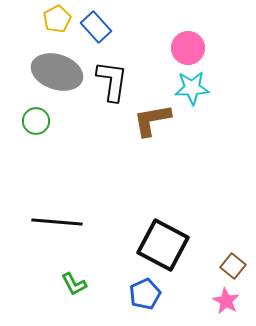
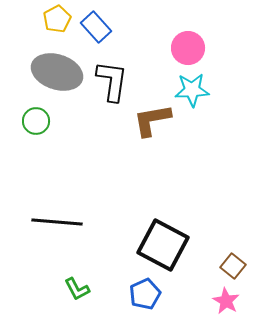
cyan star: moved 2 px down
green L-shape: moved 3 px right, 5 px down
